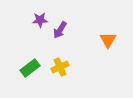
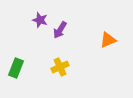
purple star: rotated 21 degrees clockwise
orange triangle: rotated 36 degrees clockwise
green rectangle: moved 14 px left; rotated 30 degrees counterclockwise
